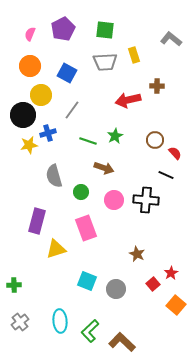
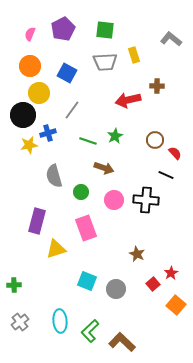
yellow circle: moved 2 px left, 2 px up
